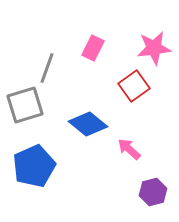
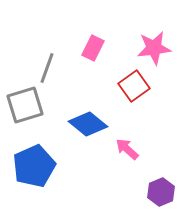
pink arrow: moved 2 px left
purple hexagon: moved 8 px right; rotated 8 degrees counterclockwise
